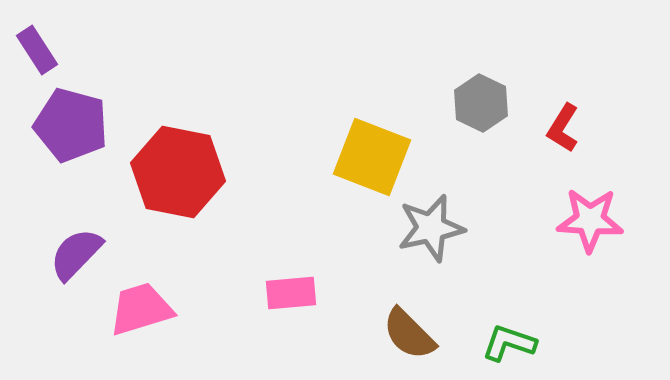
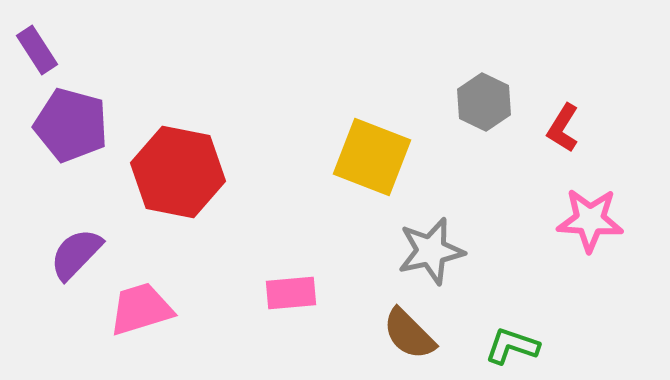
gray hexagon: moved 3 px right, 1 px up
gray star: moved 23 px down
green L-shape: moved 3 px right, 3 px down
